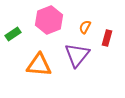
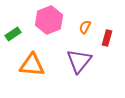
purple triangle: moved 2 px right, 6 px down
orange triangle: moved 7 px left
